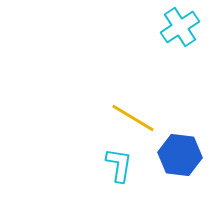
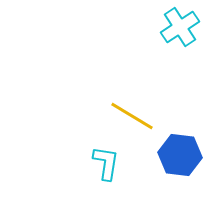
yellow line: moved 1 px left, 2 px up
cyan L-shape: moved 13 px left, 2 px up
